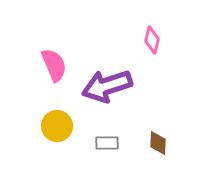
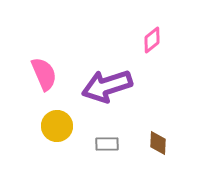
pink diamond: rotated 36 degrees clockwise
pink semicircle: moved 10 px left, 9 px down
gray rectangle: moved 1 px down
